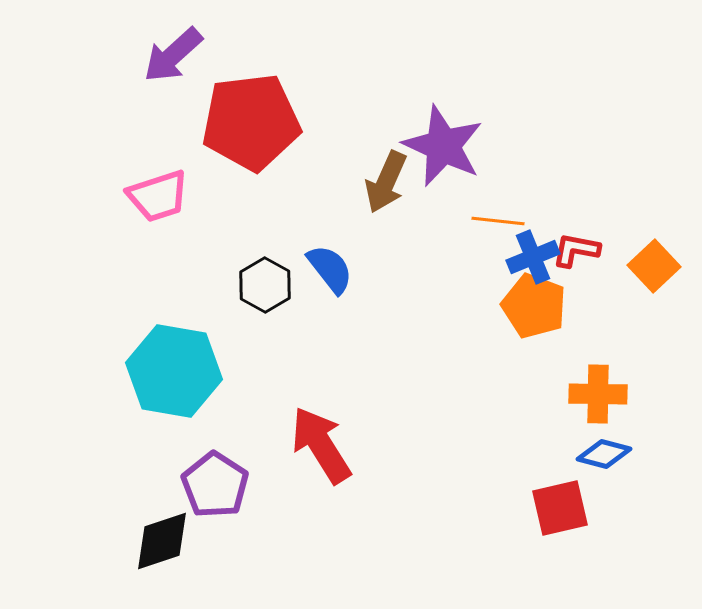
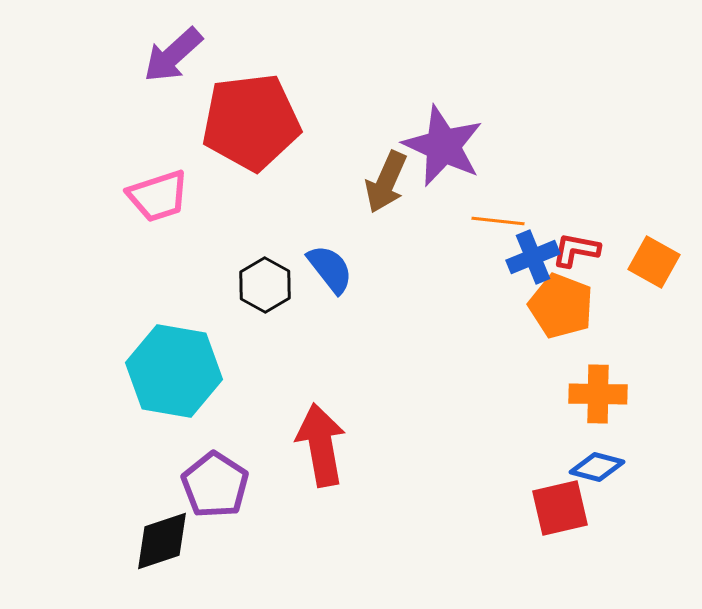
orange square: moved 4 px up; rotated 18 degrees counterclockwise
orange pentagon: moved 27 px right
red arrow: rotated 22 degrees clockwise
blue diamond: moved 7 px left, 13 px down
